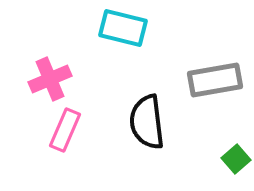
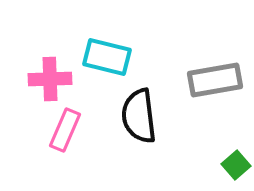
cyan rectangle: moved 16 px left, 29 px down
pink cross: rotated 21 degrees clockwise
black semicircle: moved 8 px left, 6 px up
green square: moved 6 px down
